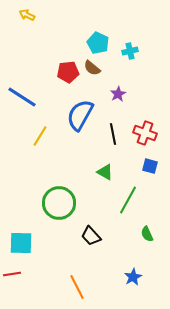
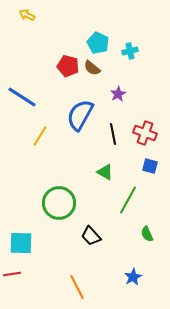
red pentagon: moved 6 px up; rotated 20 degrees clockwise
